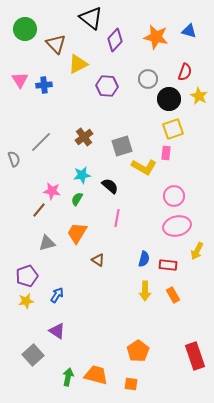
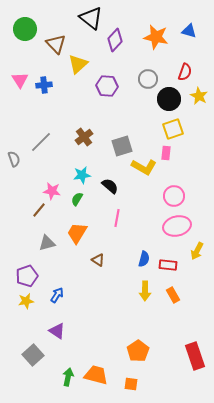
yellow triangle at (78, 64): rotated 15 degrees counterclockwise
